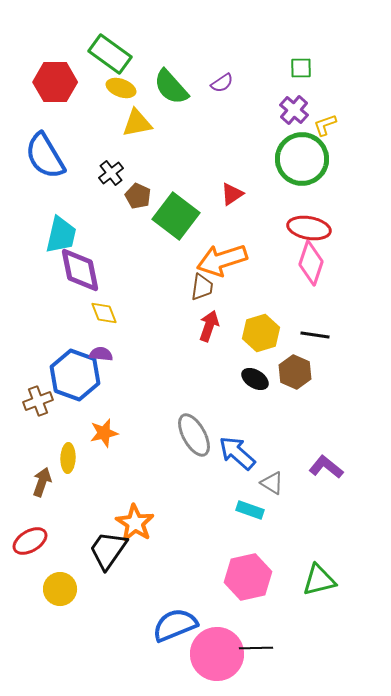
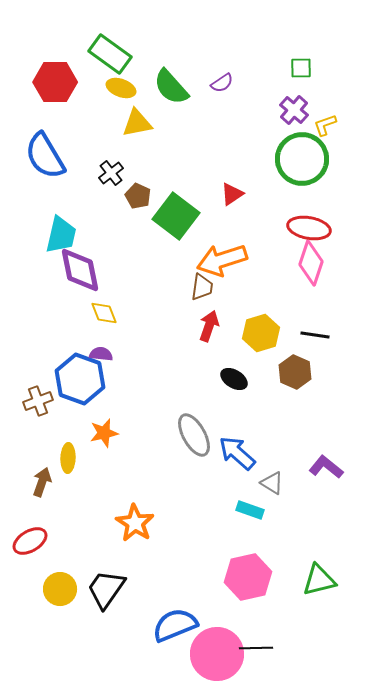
blue hexagon at (75, 375): moved 5 px right, 4 px down
black ellipse at (255, 379): moved 21 px left
black trapezoid at (108, 550): moved 2 px left, 39 px down
